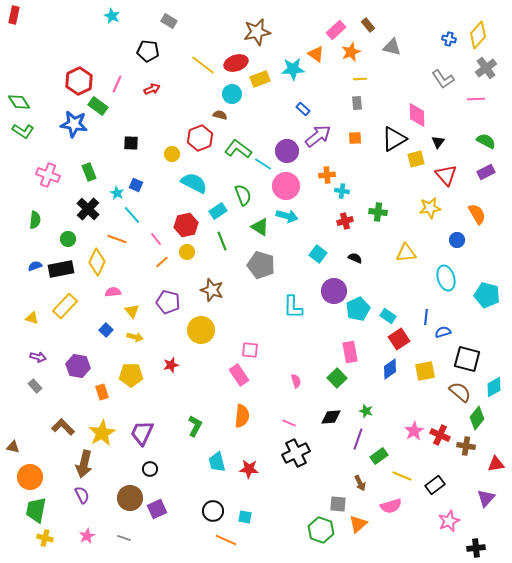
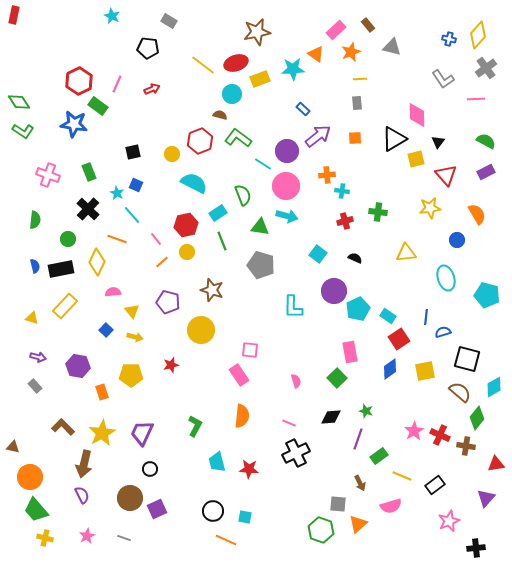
black pentagon at (148, 51): moved 3 px up
red hexagon at (200, 138): moved 3 px down
black square at (131, 143): moved 2 px right, 9 px down; rotated 14 degrees counterclockwise
green L-shape at (238, 149): moved 11 px up
cyan rectangle at (218, 211): moved 2 px down
green triangle at (260, 227): rotated 24 degrees counterclockwise
blue semicircle at (35, 266): rotated 96 degrees clockwise
green trapezoid at (36, 510): rotated 52 degrees counterclockwise
